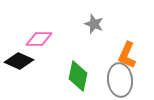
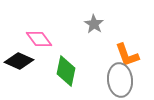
gray star: rotated 12 degrees clockwise
pink diamond: rotated 52 degrees clockwise
orange L-shape: rotated 44 degrees counterclockwise
green diamond: moved 12 px left, 5 px up
